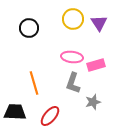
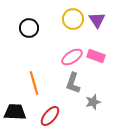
purple triangle: moved 2 px left, 3 px up
pink ellipse: rotated 40 degrees counterclockwise
pink rectangle: moved 9 px up; rotated 36 degrees clockwise
